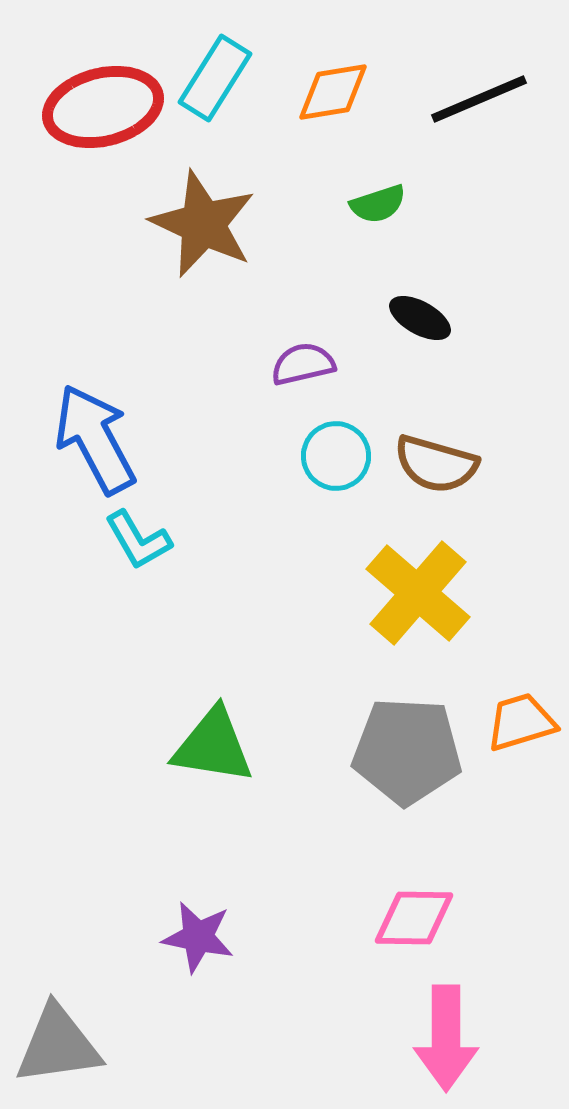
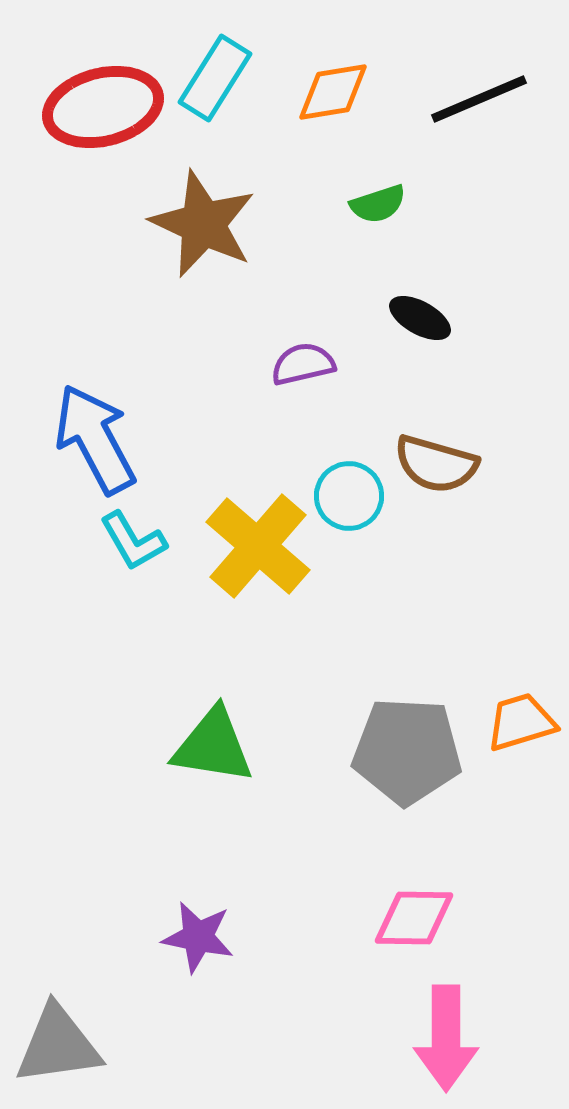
cyan circle: moved 13 px right, 40 px down
cyan L-shape: moved 5 px left, 1 px down
yellow cross: moved 160 px left, 47 px up
